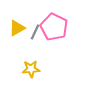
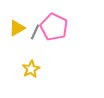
yellow star: rotated 24 degrees counterclockwise
